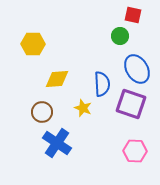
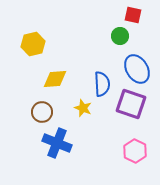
yellow hexagon: rotated 15 degrees counterclockwise
yellow diamond: moved 2 px left
blue cross: rotated 12 degrees counterclockwise
pink hexagon: rotated 25 degrees clockwise
